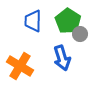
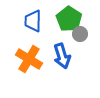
green pentagon: moved 1 px right, 2 px up
blue arrow: moved 2 px up
orange cross: moved 9 px right, 7 px up
